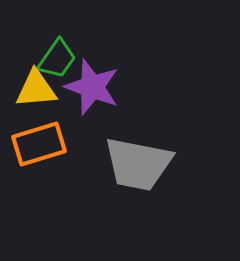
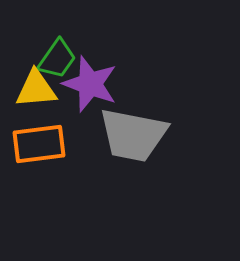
purple star: moved 2 px left, 3 px up
orange rectangle: rotated 10 degrees clockwise
gray trapezoid: moved 5 px left, 29 px up
